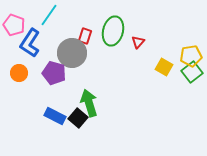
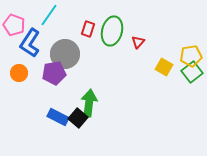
green ellipse: moved 1 px left
red rectangle: moved 3 px right, 7 px up
gray circle: moved 7 px left, 1 px down
purple pentagon: rotated 25 degrees counterclockwise
green arrow: rotated 24 degrees clockwise
blue rectangle: moved 3 px right, 1 px down
